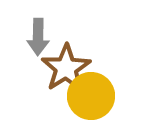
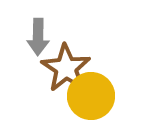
brown star: rotated 6 degrees counterclockwise
